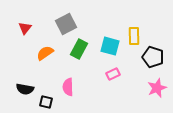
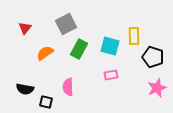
pink rectangle: moved 2 px left, 1 px down; rotated 16 degrees clockwise
